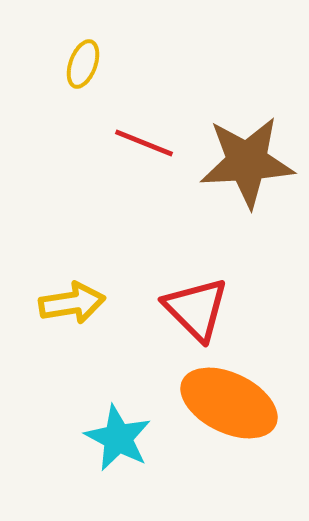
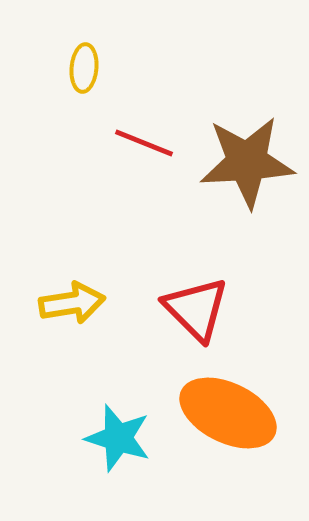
yellow ellipse: moved 1 px right, 4 px down; rotated 15 degrees counterclockwise
orange ellipse: moved 1 px left, 10 px down
cyan star: rotated 10 degrees counterclockwise
